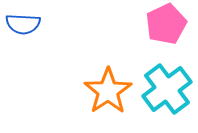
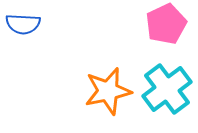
orange star: rotated 21 degrees clockwise
